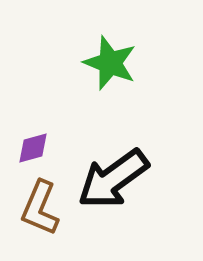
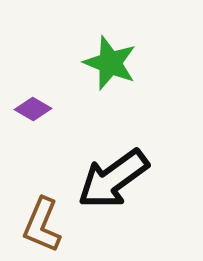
purple diamond: moved 39 px up; rotated 45 degrees clockwise
brown L-shape: moved 2 px right, 17 px down
